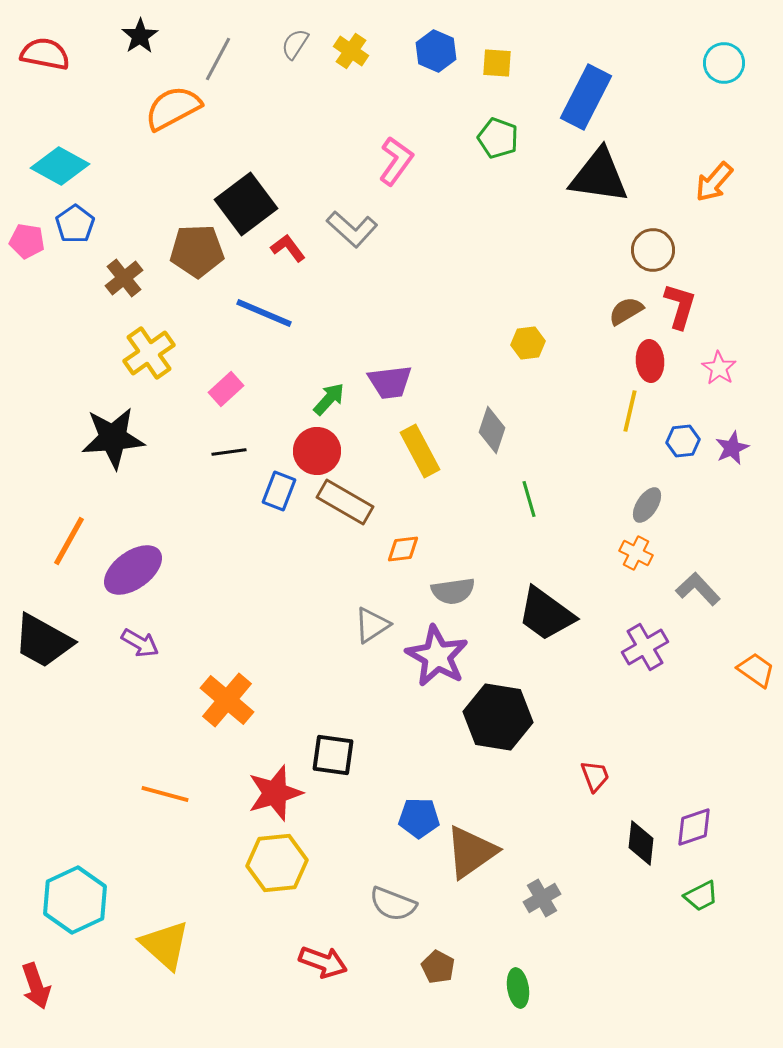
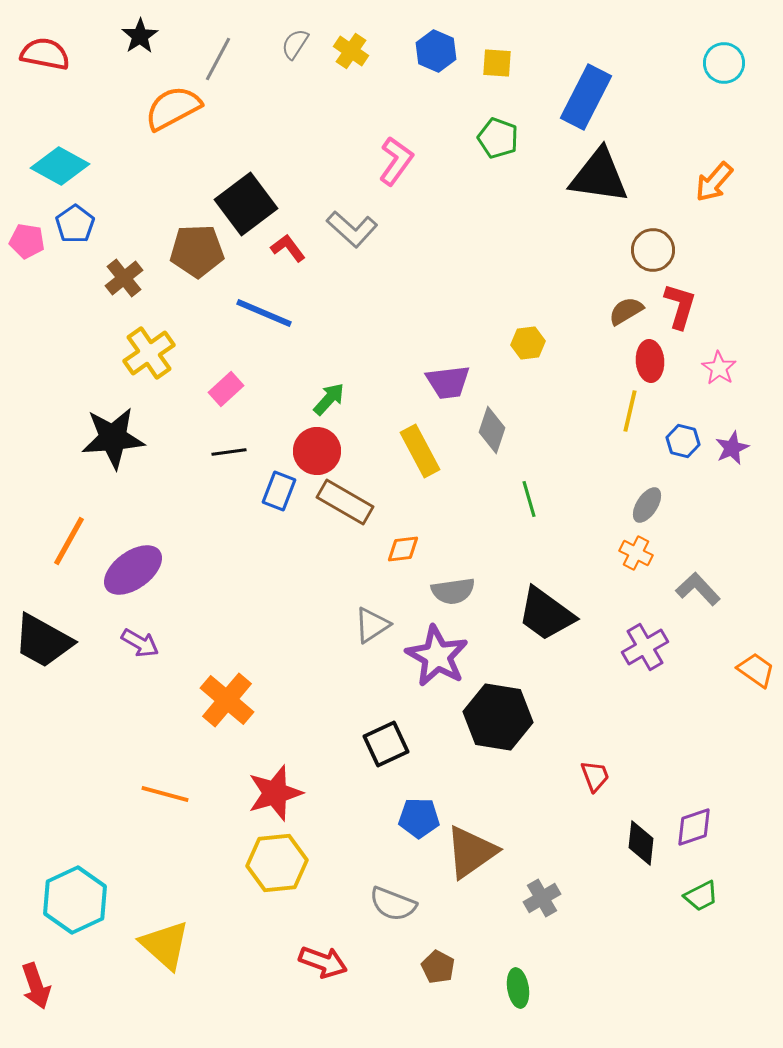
purple trapezoid at (390, 382): moved 58 px right
blue hexagon at (683, 441): rotated 20 degrees clockwise
black square at (333, 755): moved 53 px right, 11 px up; rotated 33 degrees counterclockwise
